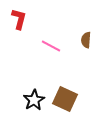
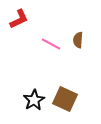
red L-shape: rotated 50 degrees clockwise
brown semicircle: moved 8 px left
pink line: moved 2 px up
